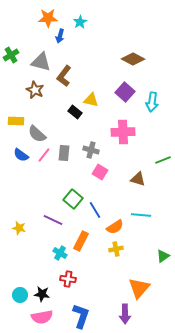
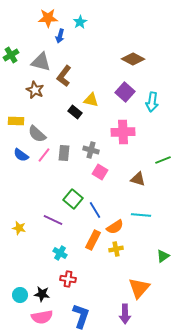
orange rectangle: moved 12 px right, 1 px up
